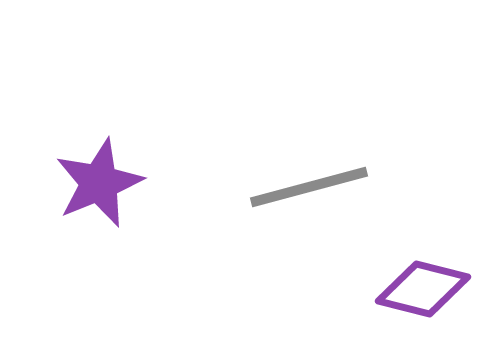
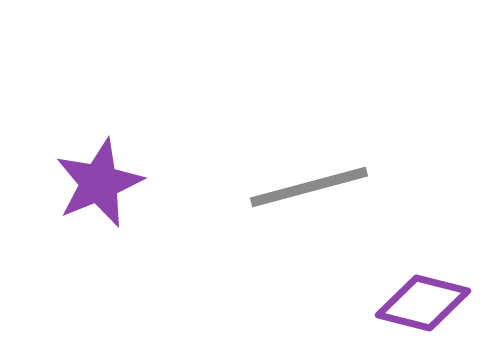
purple diamond: moved 14 px down
